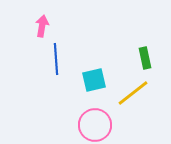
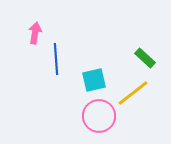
pink arrow: moved 7 px left, 7 px down
green rectangle: rotated 35 degrees counterclockwise
pink circle: moved 4 px right, 9 px up
